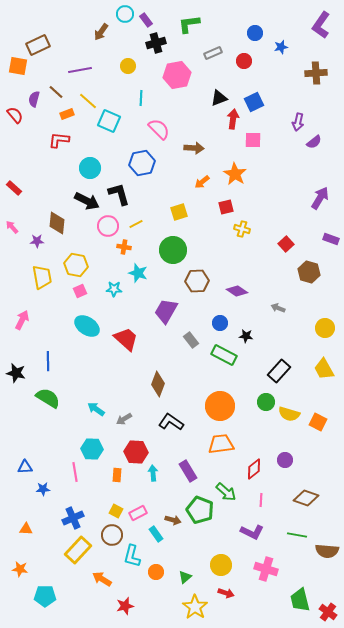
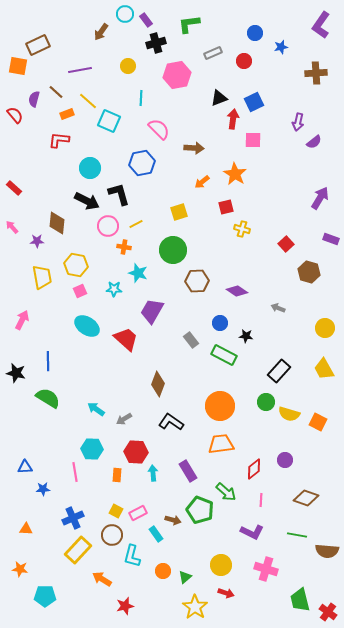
purple trapezoid at (166, 311): moved 14 px left
orange circle at (156, 572): moved 7 px right, 1 px up
